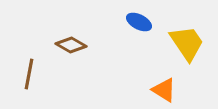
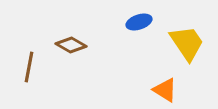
blue ellipse: rotated 45 degrees counterclockwise
brown line: moved 7 px up
orange triangle: moved 1 px right
